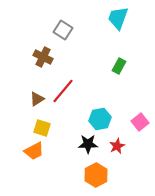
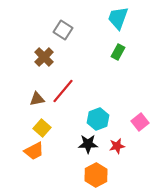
brown cross: moved 1 px right; rotated 18 degrees clockwise
green rectangle: moved 1 px left, 14 px up
brown triangle: rotated 21 degrees clockwise
cyan hexagon: moved 2 px left; rotated 10 degrees counterclockwise
yellow square: rotated 24 degrees clockwise
red star: rotated 14 degrees clockwise
